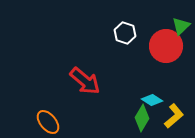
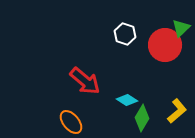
green triangle: moved 2 px down
white hexagon: moved 1 px down
red circle: moved 1 px left, 1 px up
cyan diamond: moved 25 px left
yellow L-shape: moved 3 px right, 5 px up
orange ellipse: moved 23 px right
